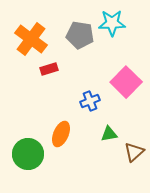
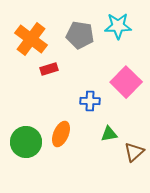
cyan star: moved 6 px right, 3 px down
blue cross: rotated 24 degrees clockwise
green circle: moved 2 px left, 12 px up
